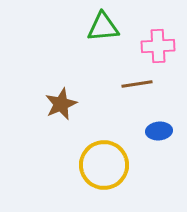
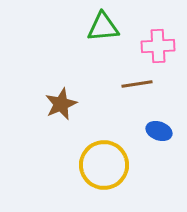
blue ellipse: rotated 25 degrees clockwise
